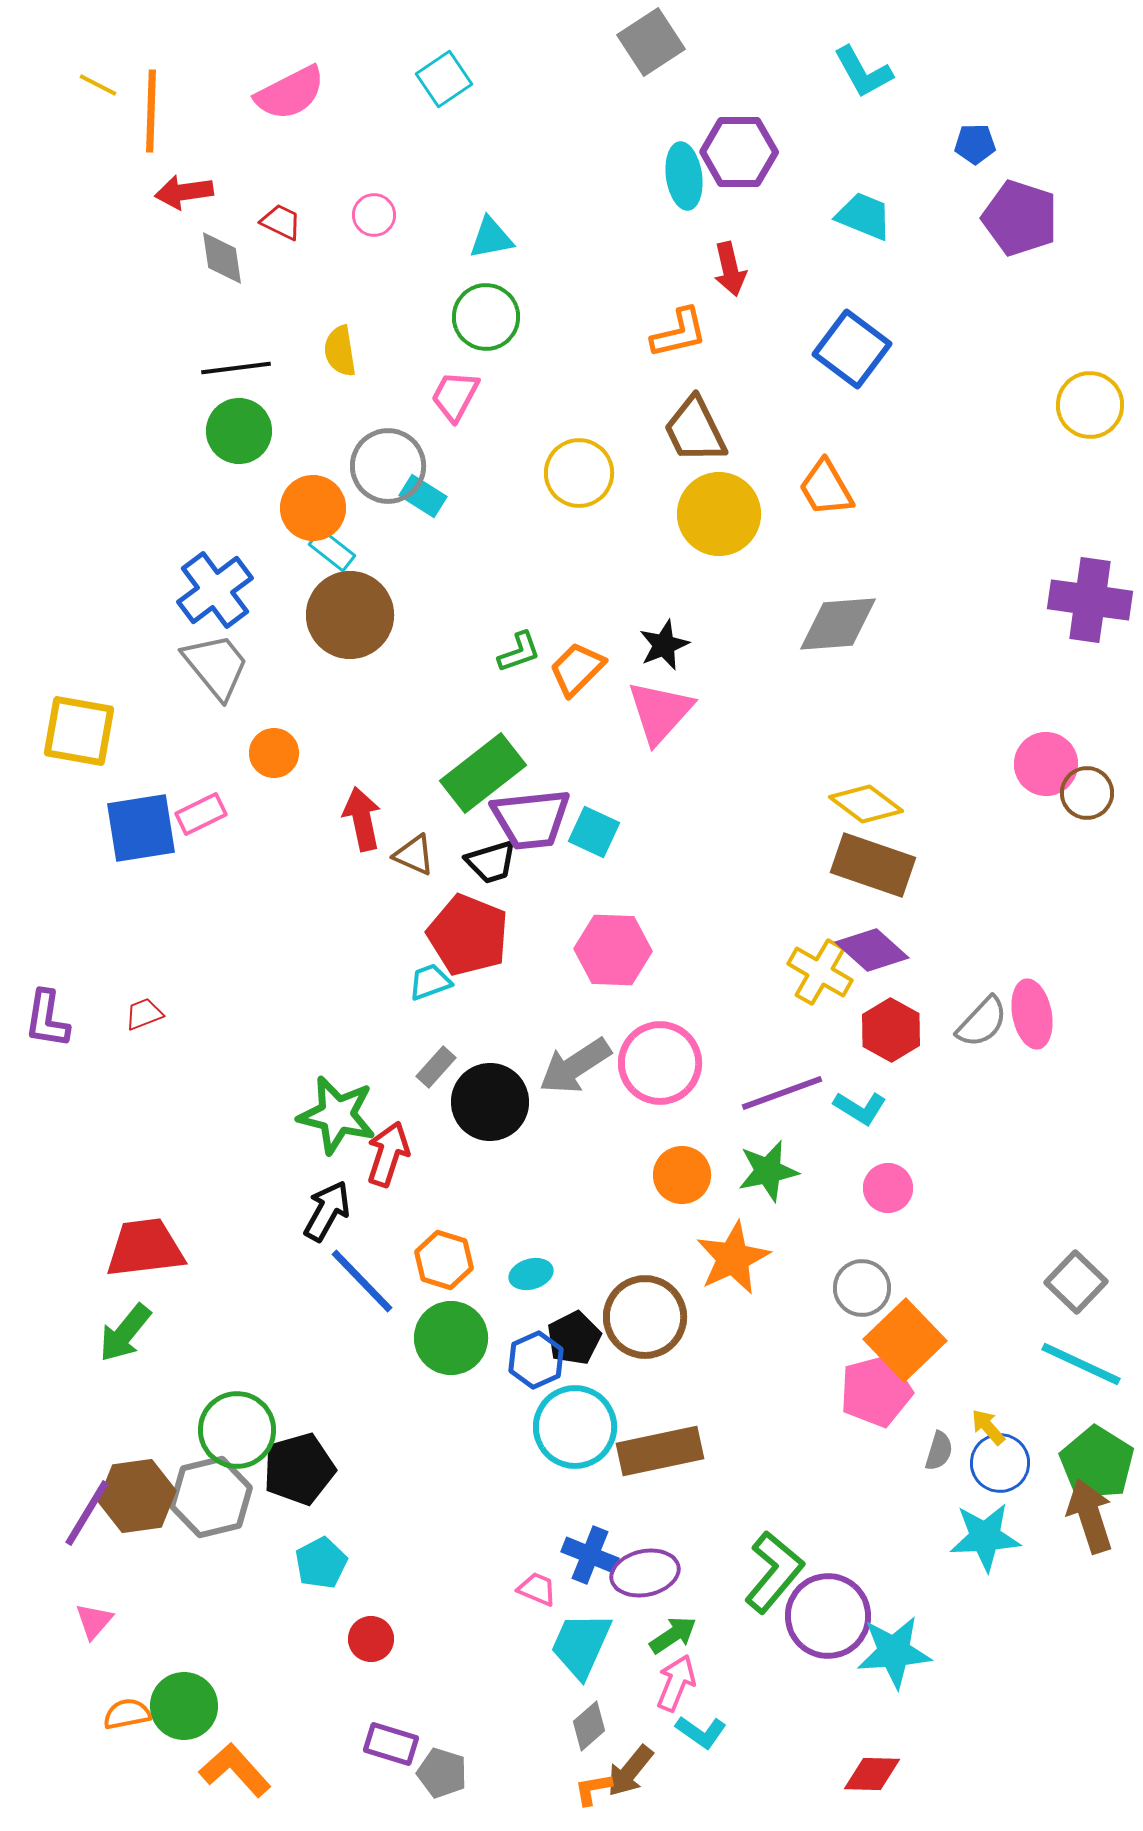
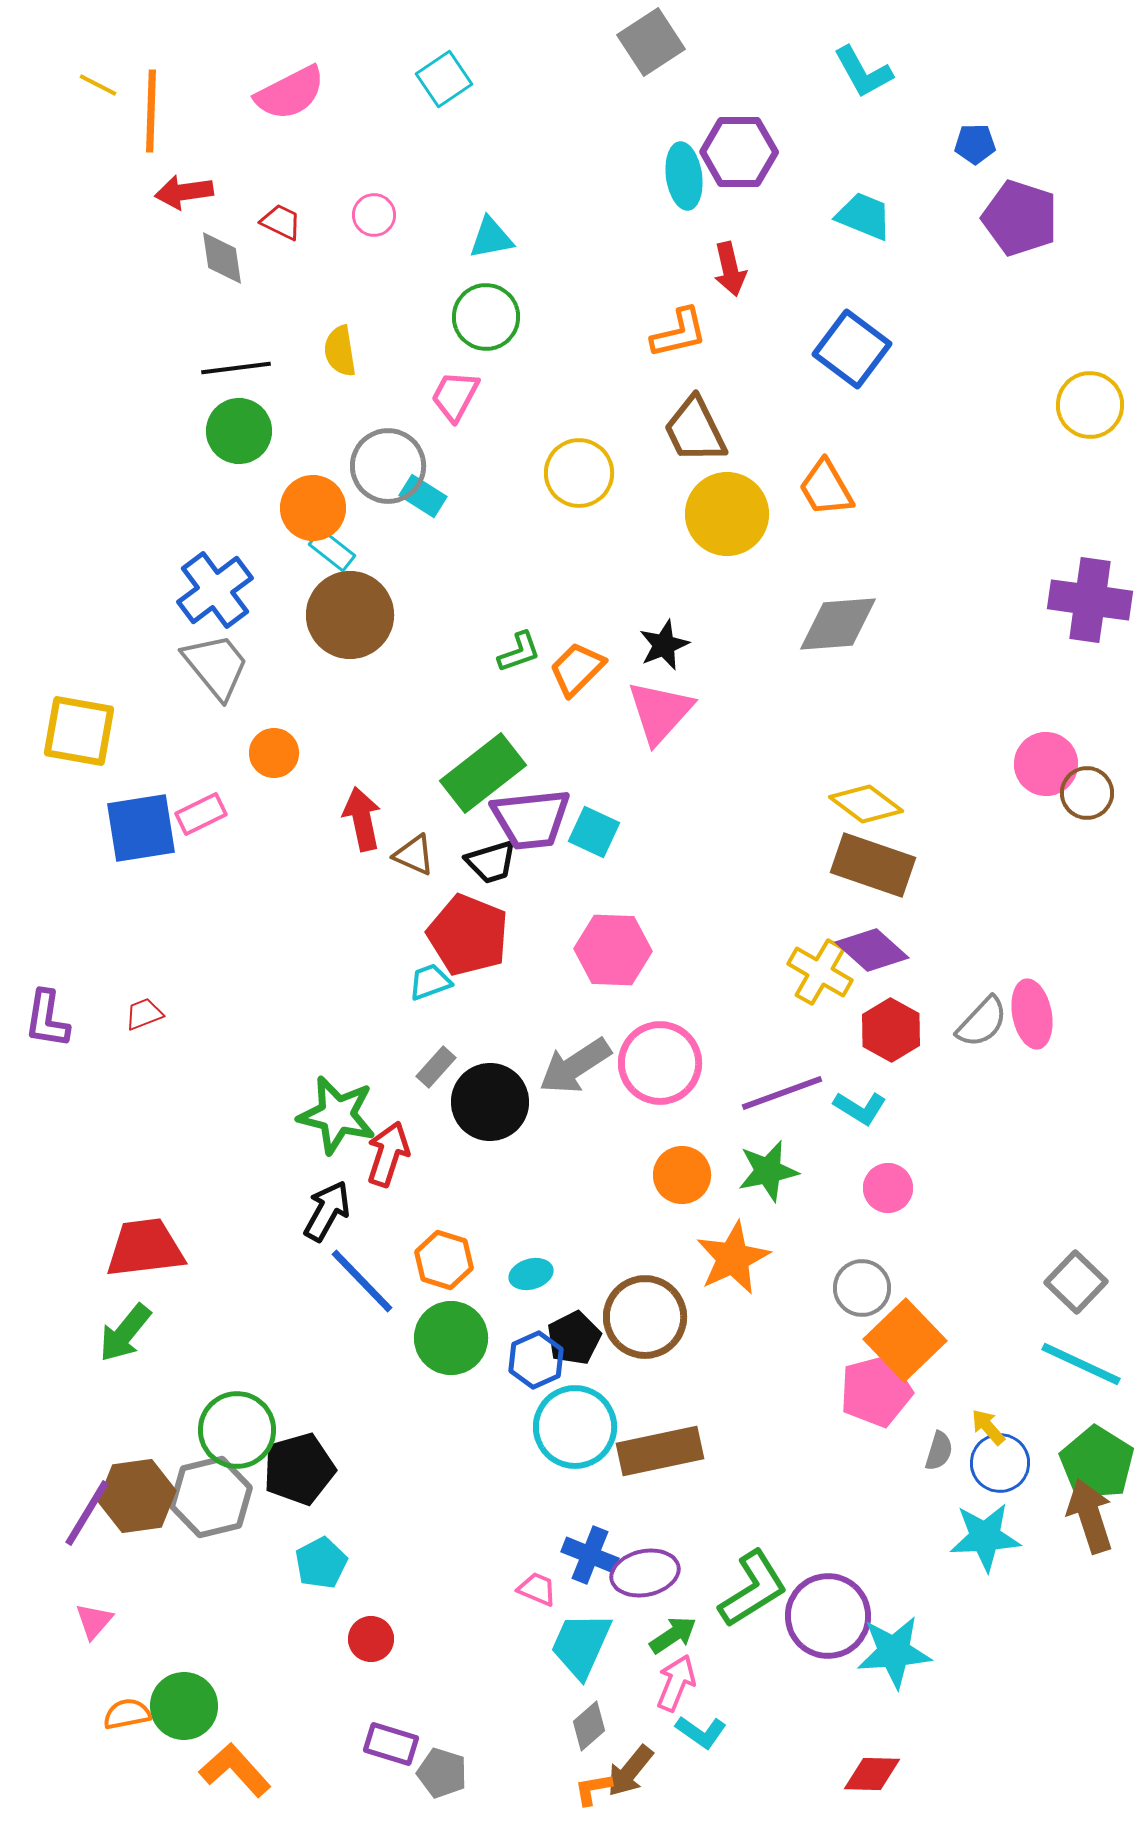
yellow circle at (719, 514): moved 8 px right
green L-shape at (774, 1572): moved 21 px left, 17 px down; rotated 18 degrees clockwise
